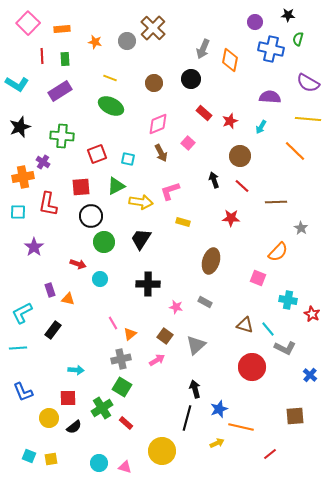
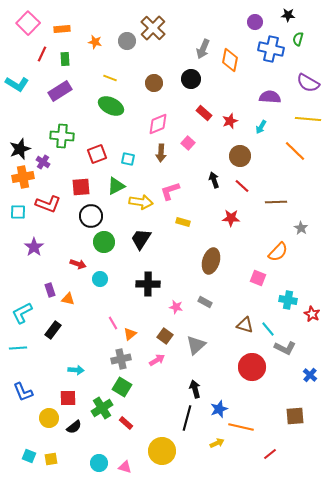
red line at (42, 56): moved 2 px up; rotated 28 degrees clockwise
black star at (20, 127): moved 22 px down
brown arrow at (161, 153): rotated 30 degrees clockwise
red L-shape at (48, 204): rotated 80 degrees counterclockwise
